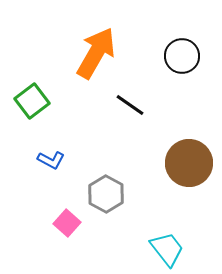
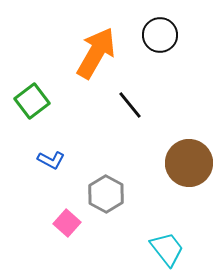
black circle: moved 22 px left, 21 px up
black line: rotated 16 degrees clockwise
